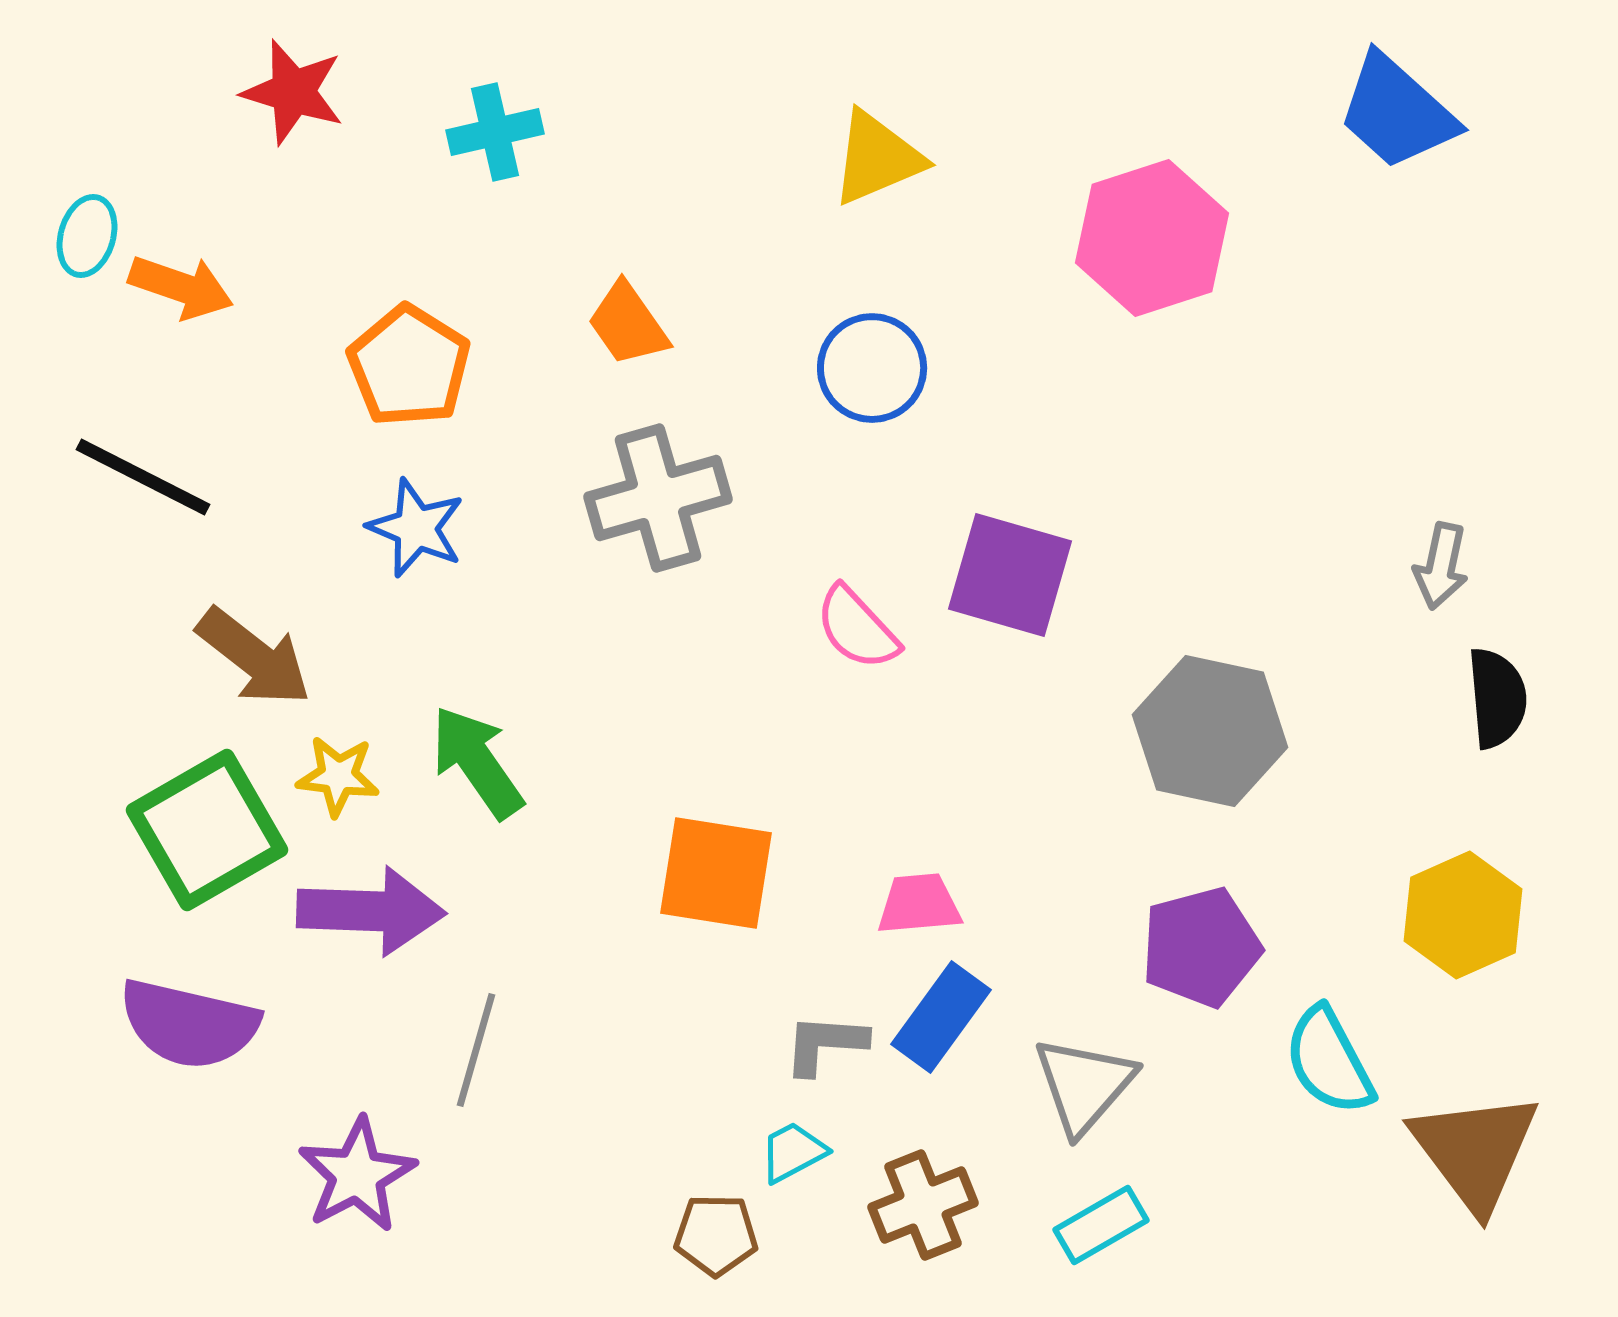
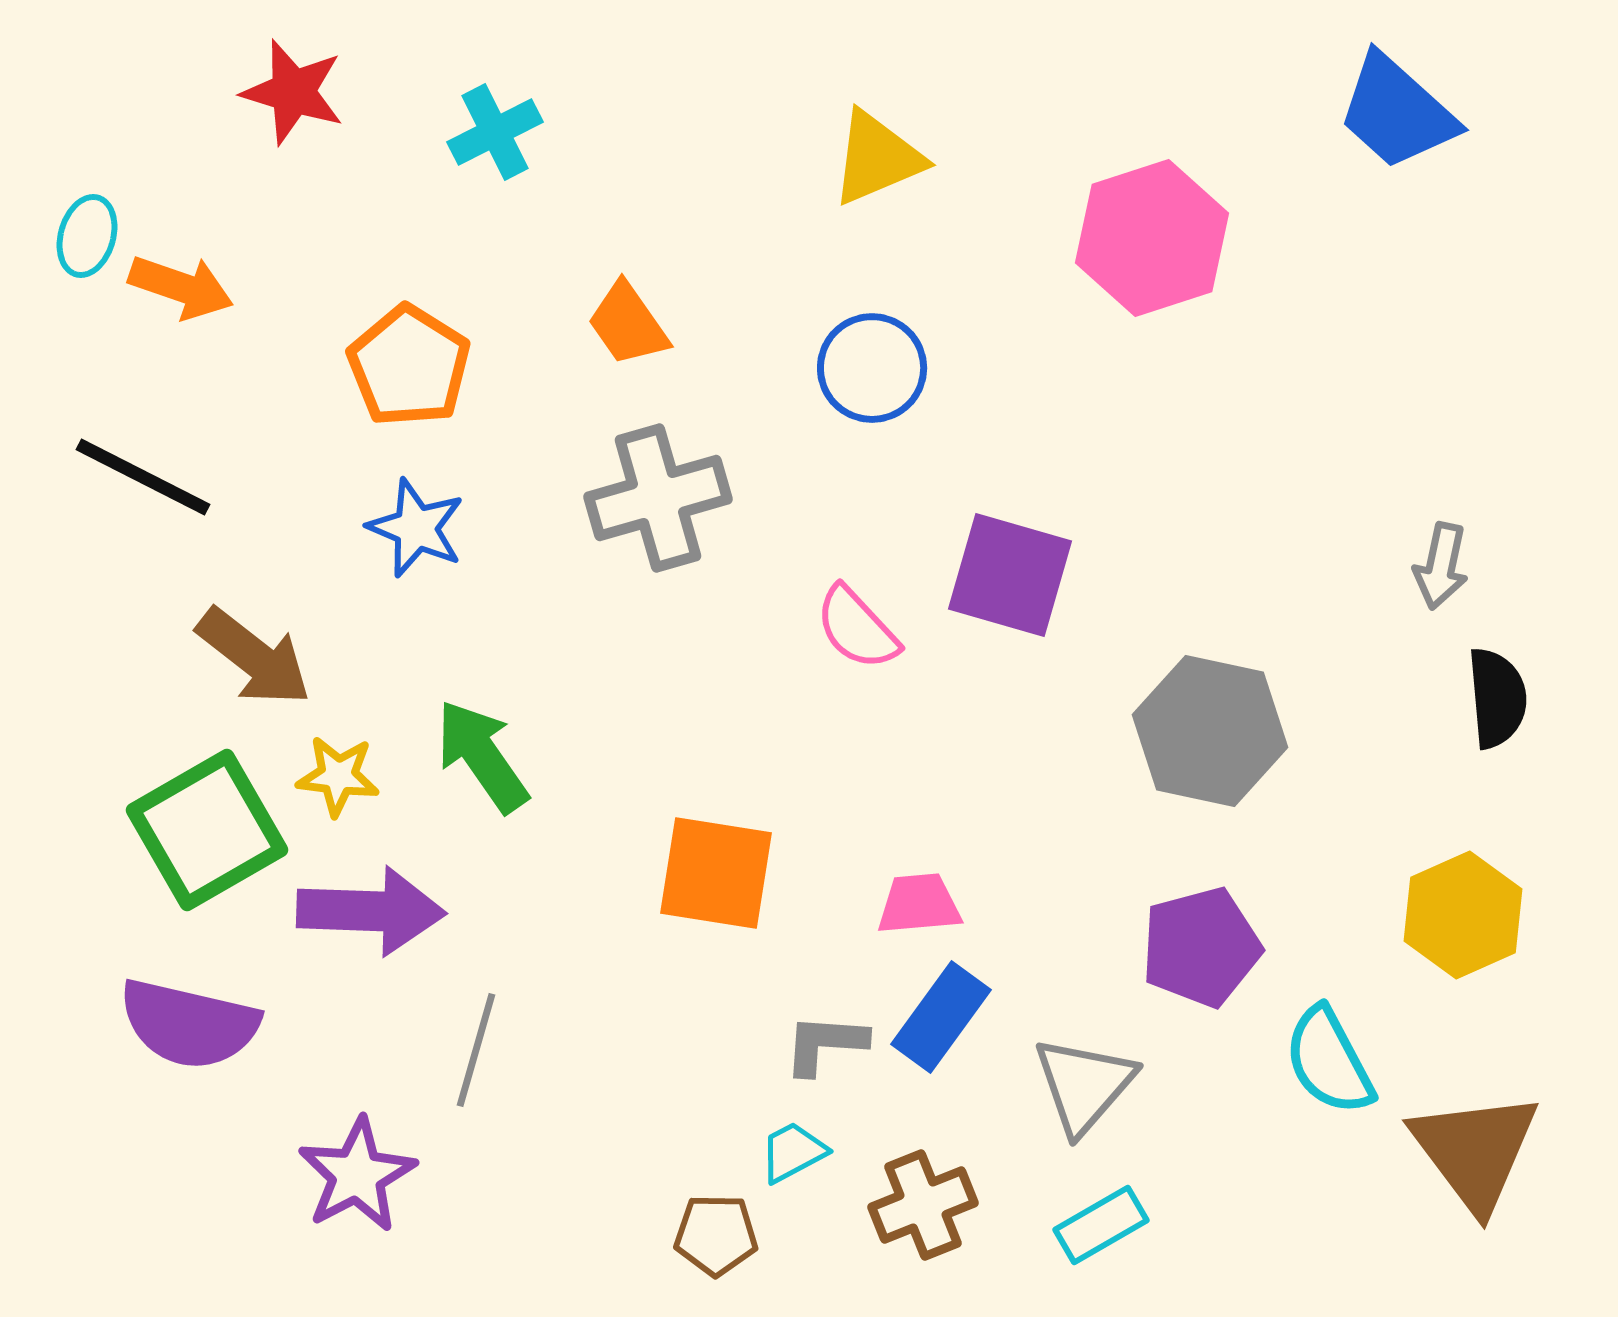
cyan cross: rotated 14 degrees counterclockwise
green arrow: moved 5 px right, 6 px up
